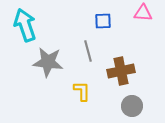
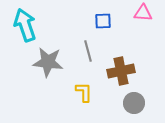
yellow L-shape: moved 2 px right, 1 px down
gray circle: moved 2 px right, 3 px up
